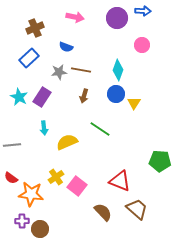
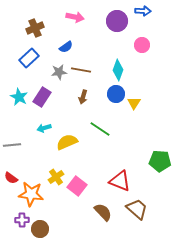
purple circle: moved 3 px down
blue semicircle: rotated 56 degrees counterclockwise
brown arrow: moved 1 px left, 1 px down
cyan arrow: rotated 80 degrees clockwise
purple cross: moved 1 px up
